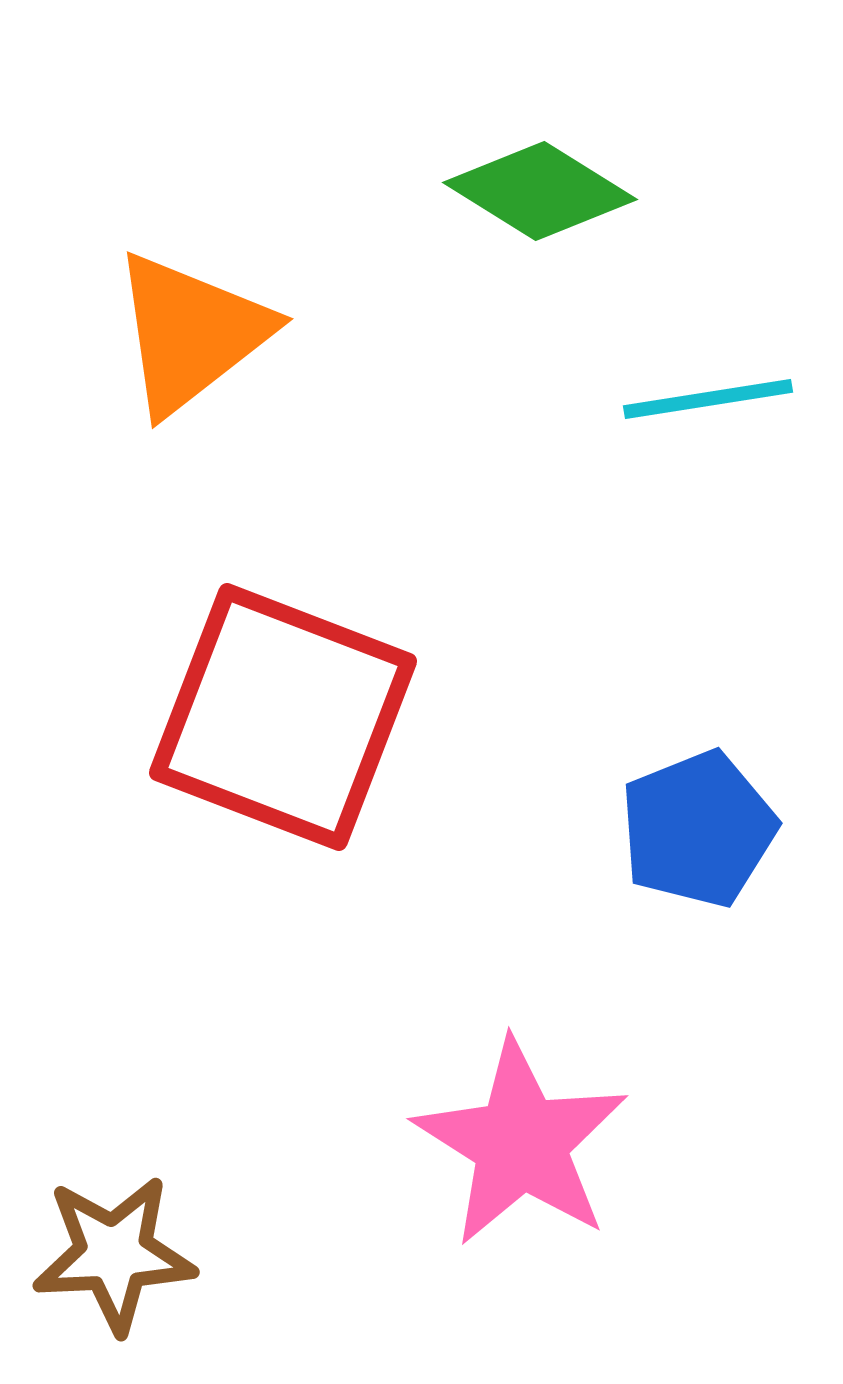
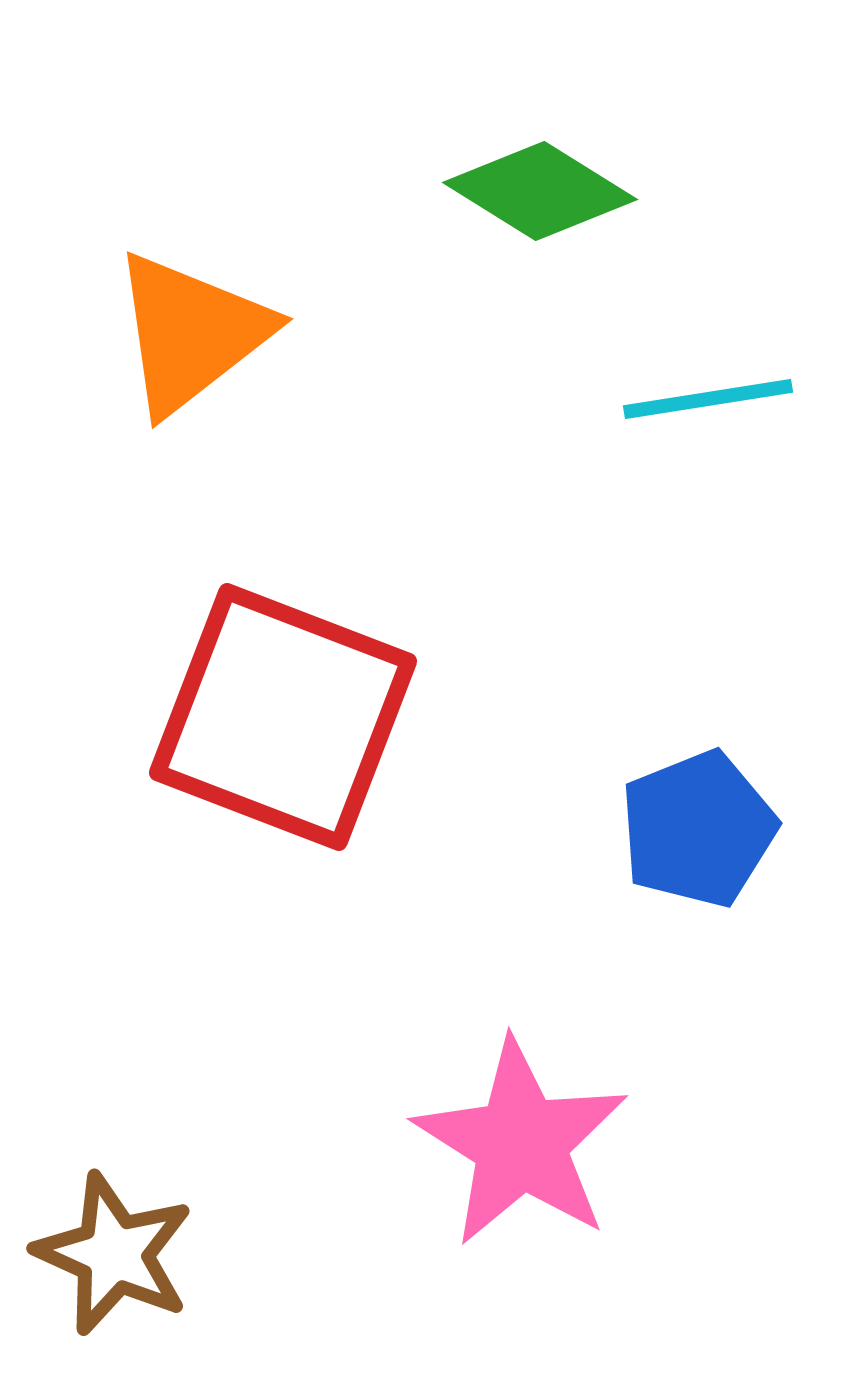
brown star: rotated 27 degrees clockwise
